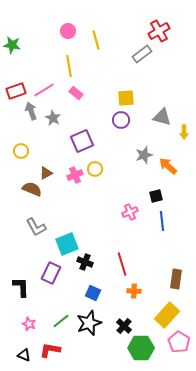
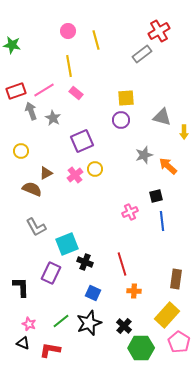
pink cross at (75, 175): rotated 14 degrees counterclockwise
black triangle at (24, 355): moved 1 px left, 12 px up
